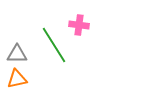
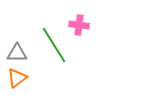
gray triangle: moved 1 px up
orange triangle: moved 1 px up; rotated 25 degrees counterclockwise
